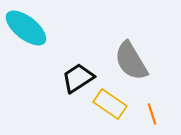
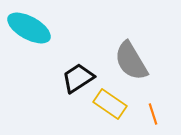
cyan ellipse: moved 3 px right; rotated 9 degrees counterclockwise
orange line: moved 1 px right
